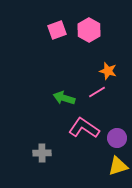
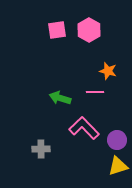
pink square: rotated 12 degrees clockwise
pink line: moved 2 px left; rotated 30 degrees clockwise
green arrow: moved 4 px left
pink L-shape: rotated 12 degrees clockwise
purple circle: moved 2 px down
gray cross: moved 1 px left, 4 px up
